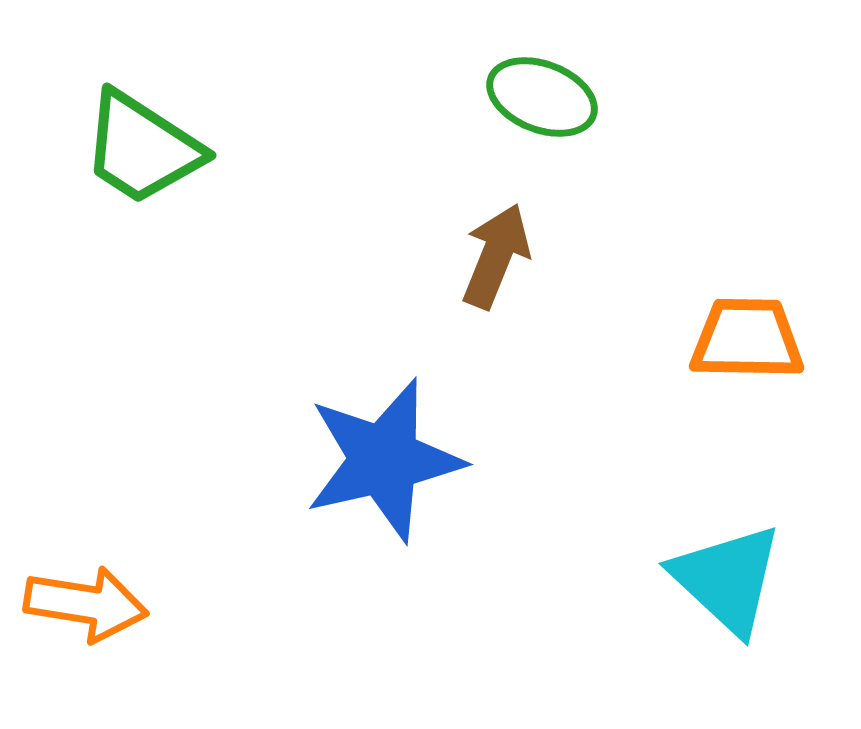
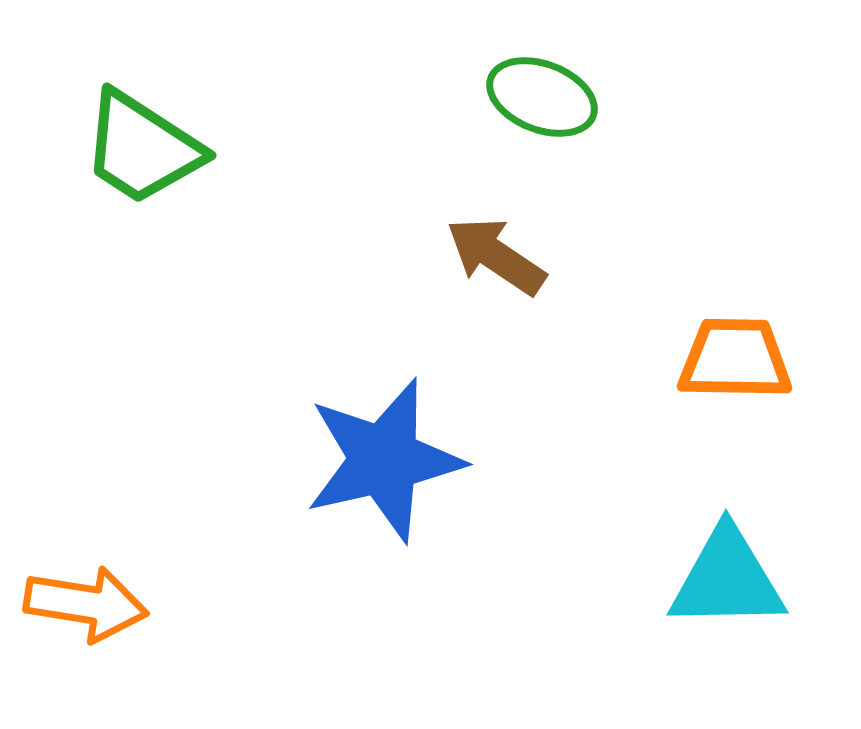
brown arrow: rotated 78 degrees counterclockwise
orange trapezoid: moved 12 px left, 20 px down
cyan triangle: rotated 44 degrees counterclockwise
